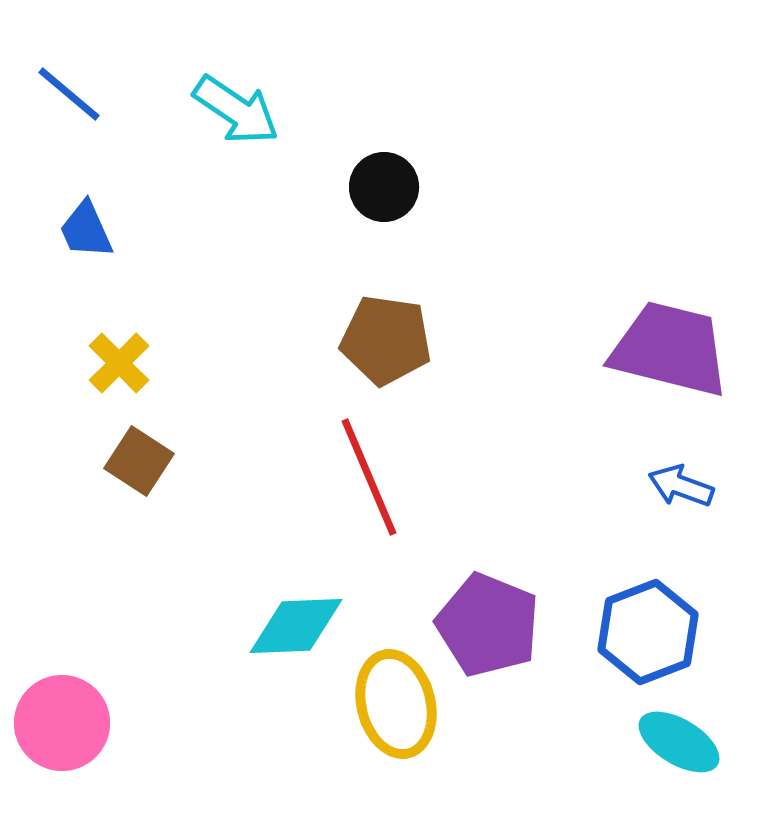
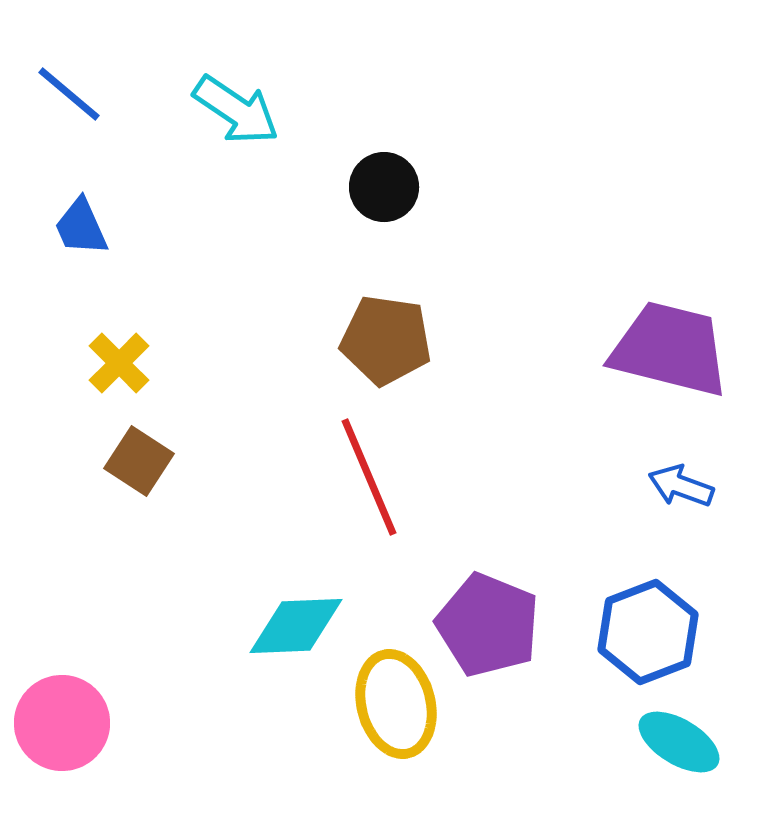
blue trapezoid: moved 5 px left, 3 px up
